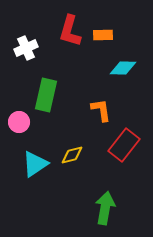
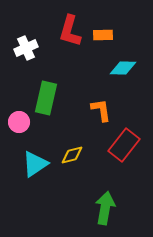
green rectangle: moved 3 px down
